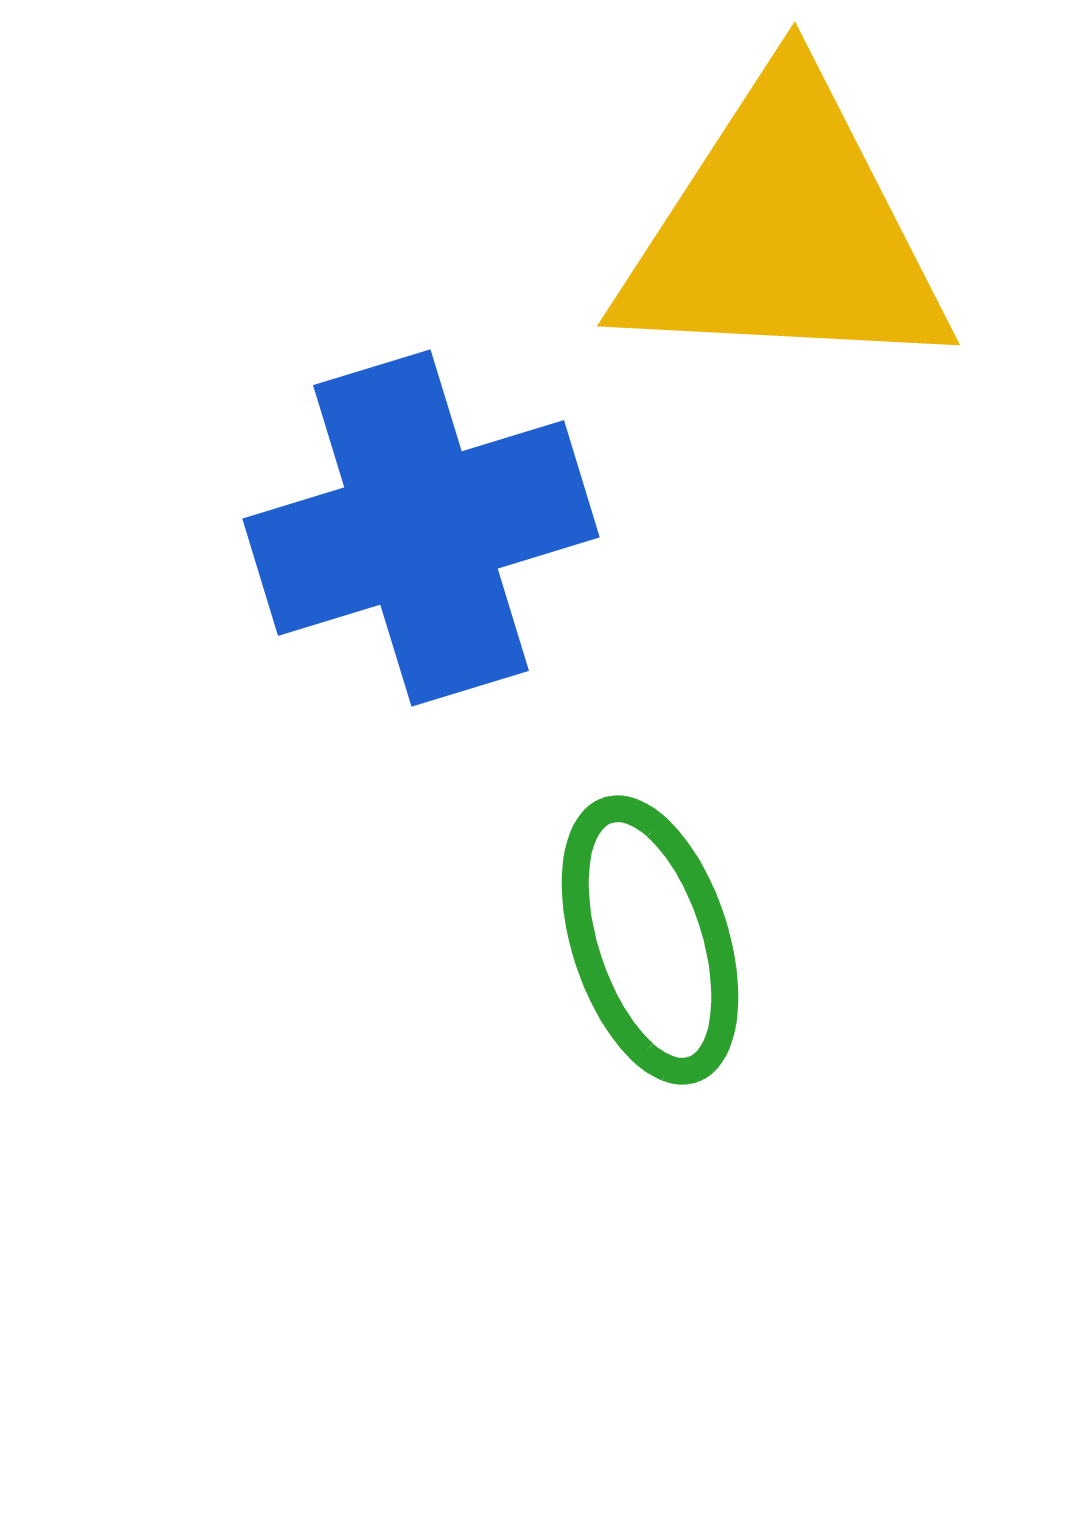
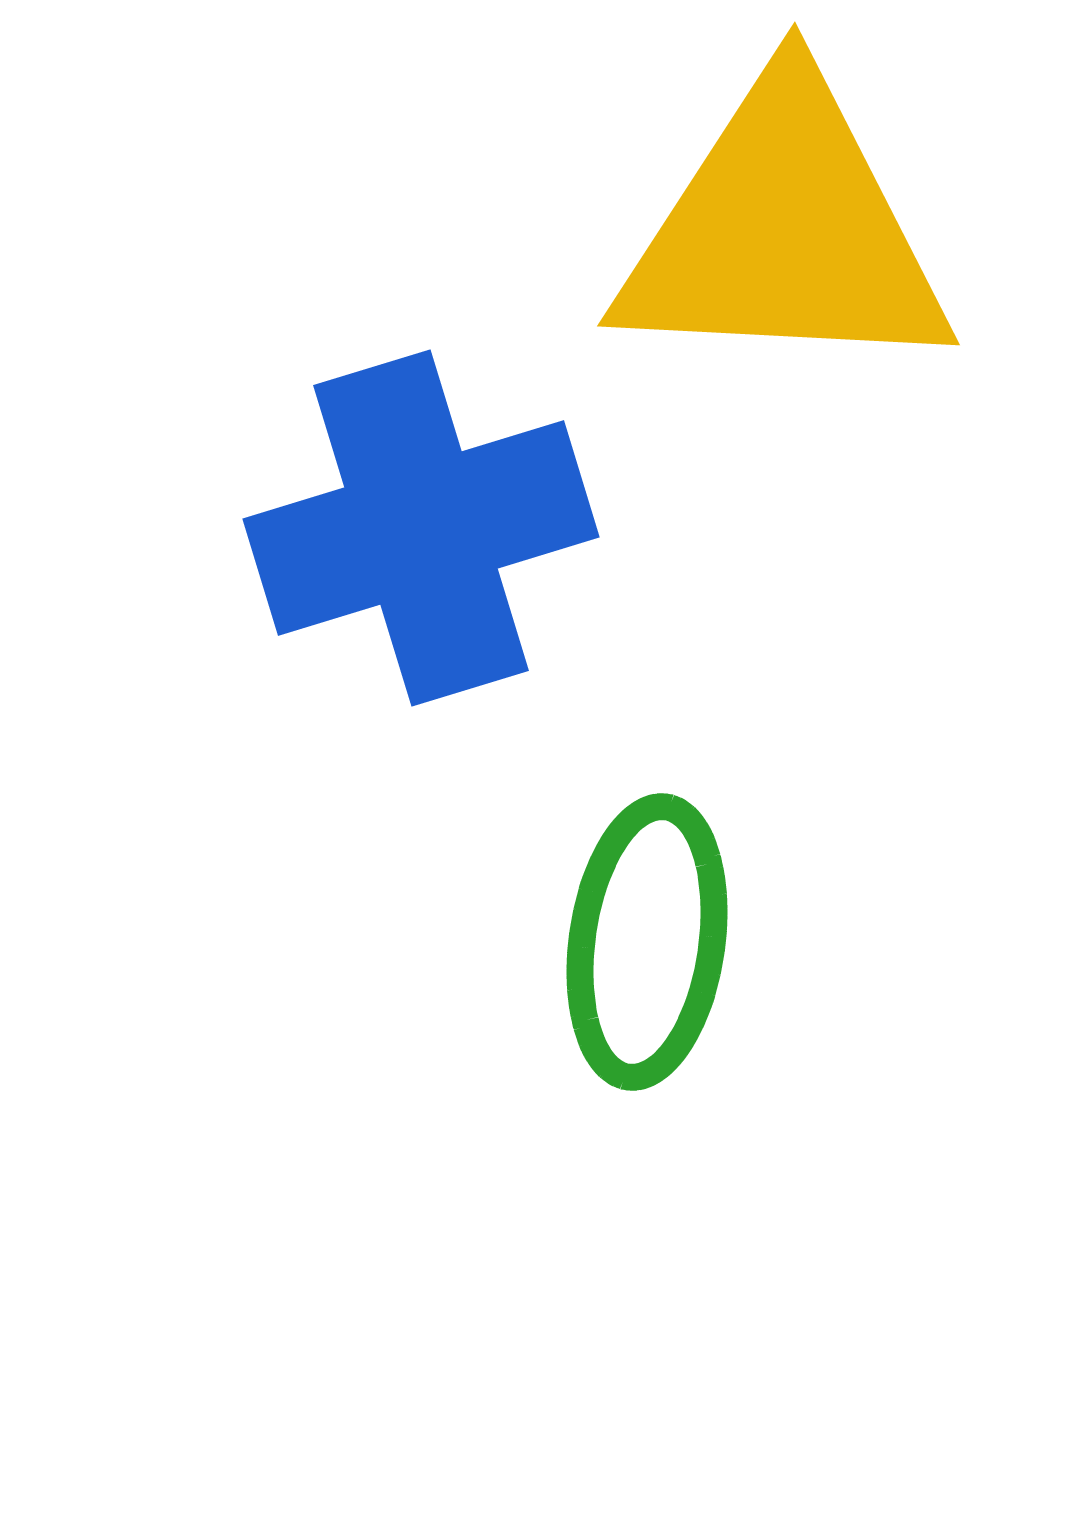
green ellipse: moved 3 px left, 2 px down; rotated 26 degrees clockwise
